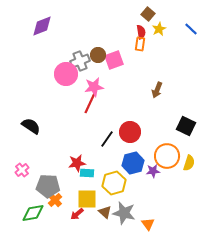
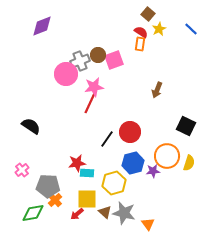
red semicircle: rotated 48 degrees counterclockwise
